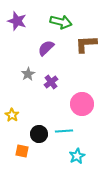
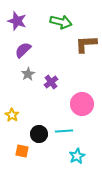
purple semicircle: moved 23 px left, 2 px down
